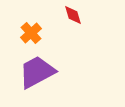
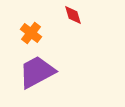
orange cross: rotated 10 degrees counterclockwise
